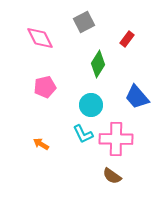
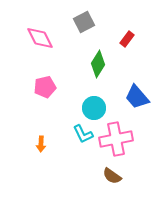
cyan circle: moved 3 px right, 3 px down
pink cross: rotated 12 degrees counterclockwise
orange arrow: rotated 119 degrees counterclockwise
